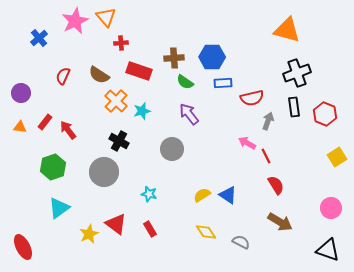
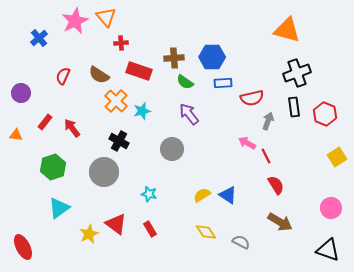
orange triangle at (20, 127): moved 4 px left, 8 px down
red arrow at (68, 130): moved 4 px right, 2 px up
